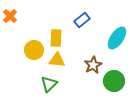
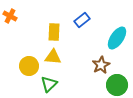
orange cross: rotated 16 degrees counterclockwise
yellow rectangle: moved 2 px left, 6 px up
yellow circle: moved 5 px left, 16 px down
yellow triangle: moved 4 px left, 3 px up
brown star: moved 8 px right
green circle: moved 3 px right, 4 px down
